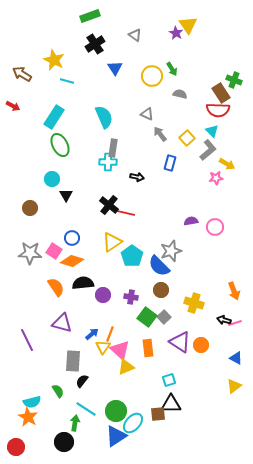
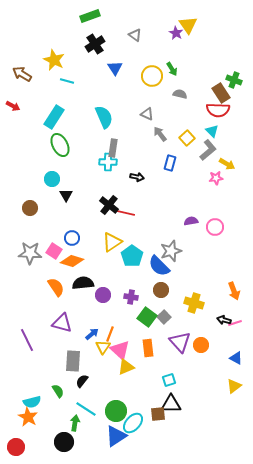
purple triangle at (180, 342): rotated 15 degrees clockwise
